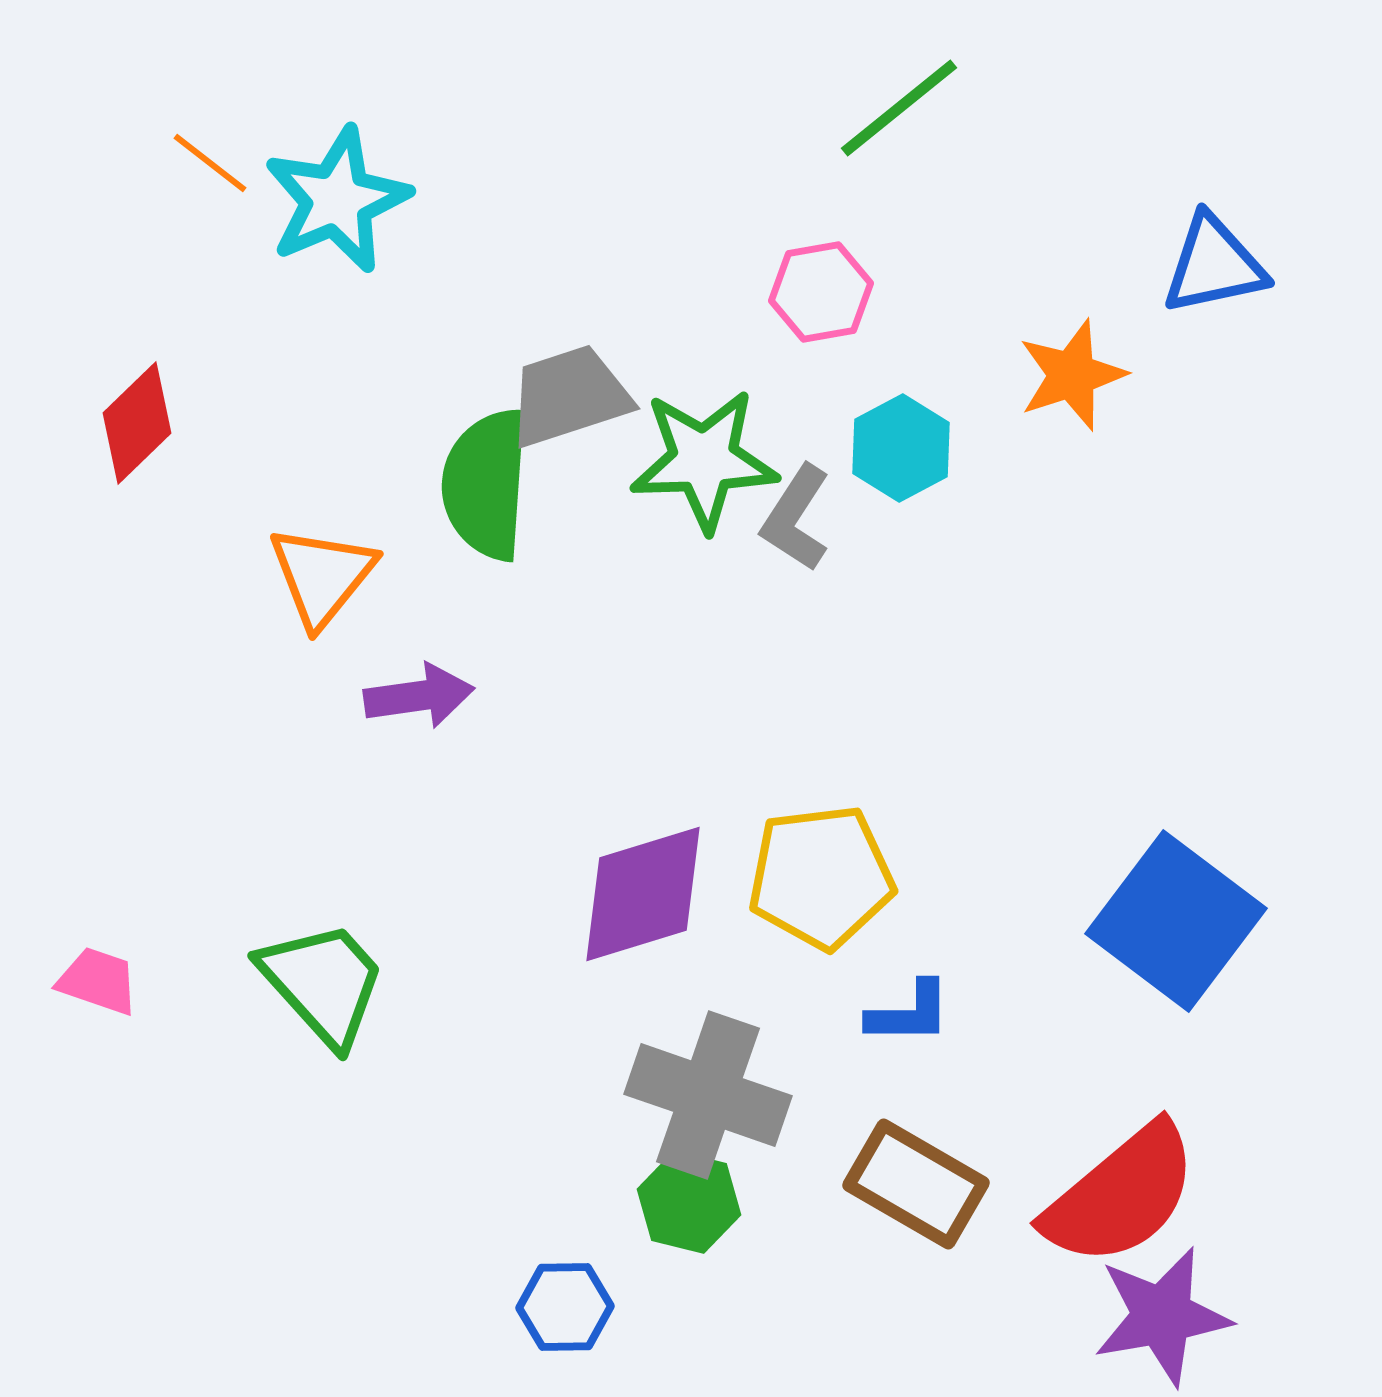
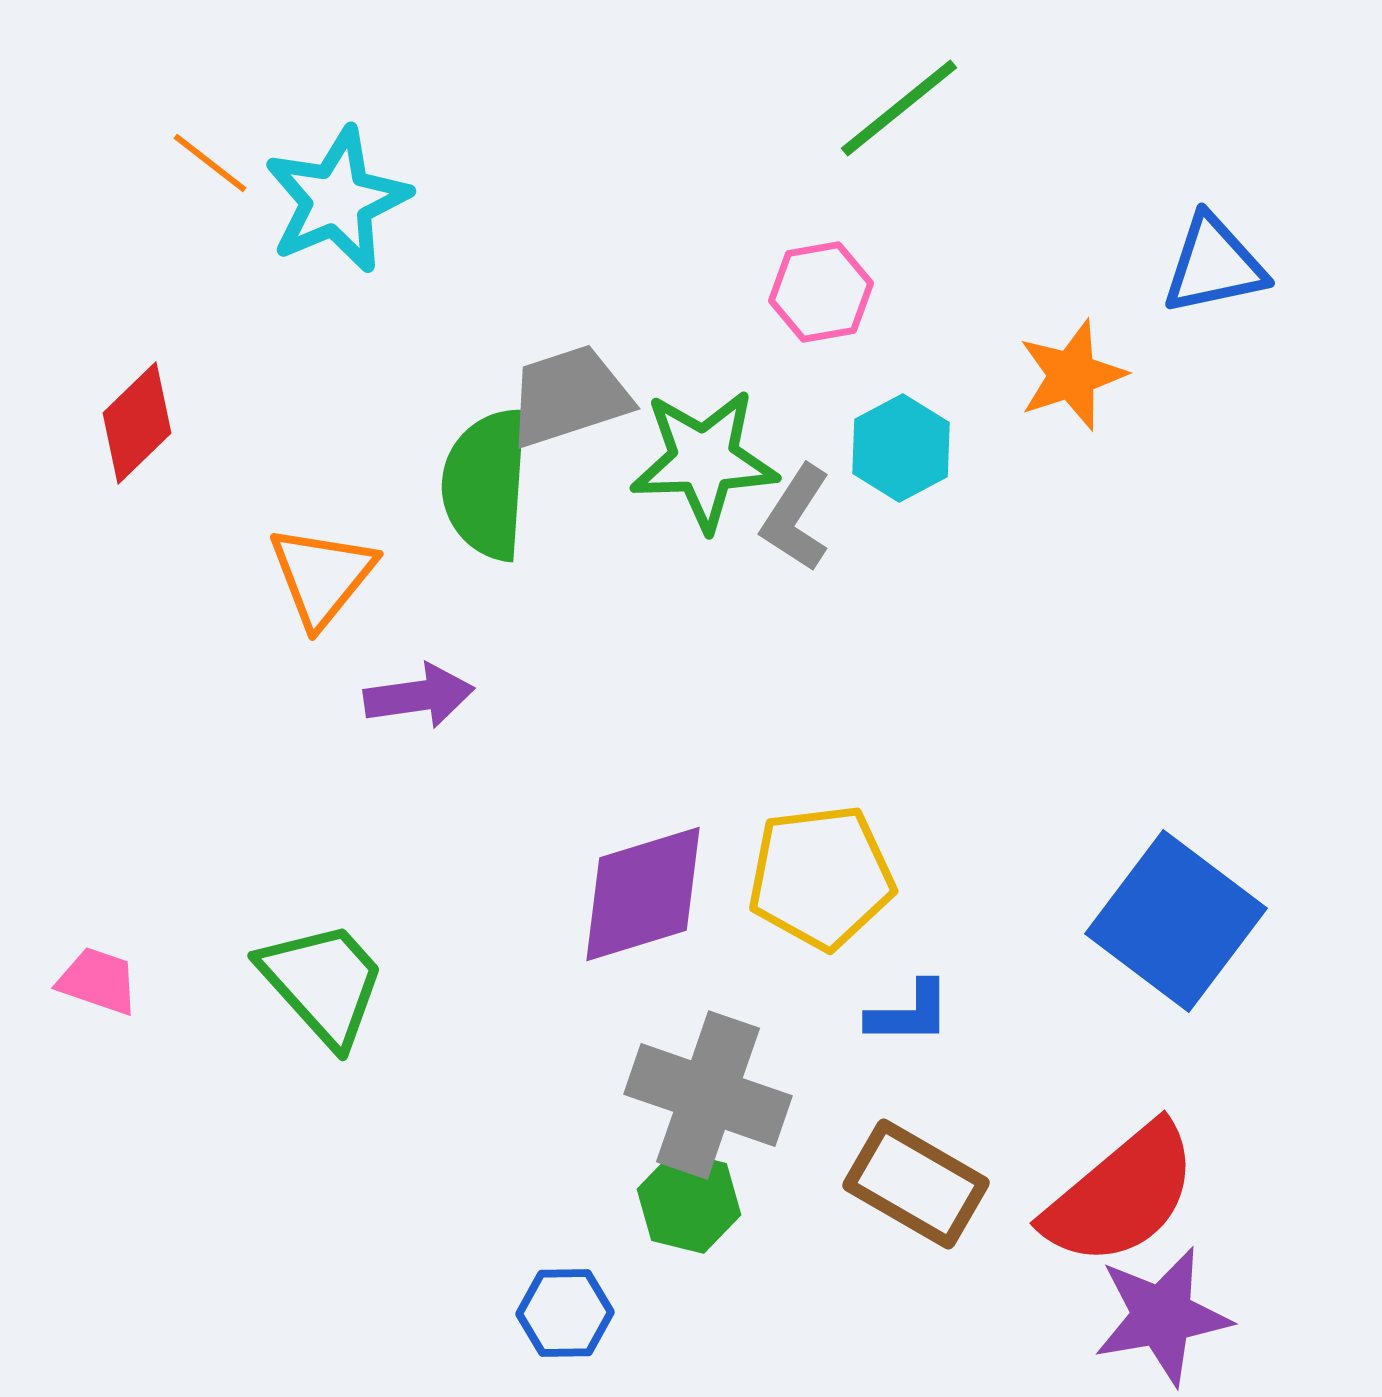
blue hexagon: moved 6 px down
